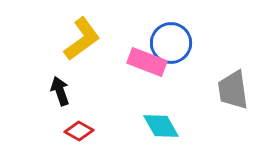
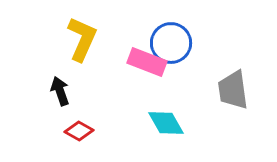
yellow L-shape: rotated 30 degrees counterclockwise
cyan diamond: moved 5 px right, 3 px up
